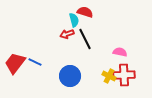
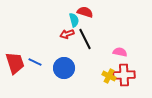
red trapezoid: rotated 125 degrees clockwise
blue circle: moved 6 px left, 8 px up
